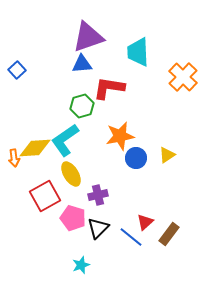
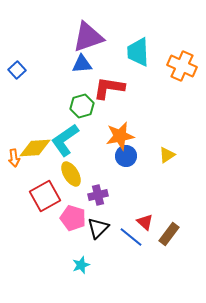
orange cross: moved 1 px left, 11 px up; rotated 20 degrees counterclockwise
blue circle: moved 10 px left, 2 px up
red triangle: rotated 36 degrees counterclockwise
